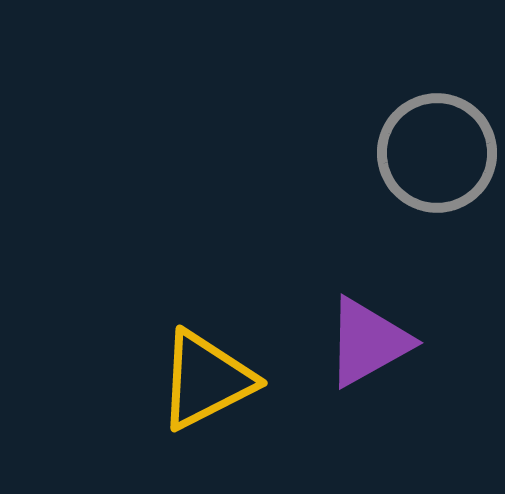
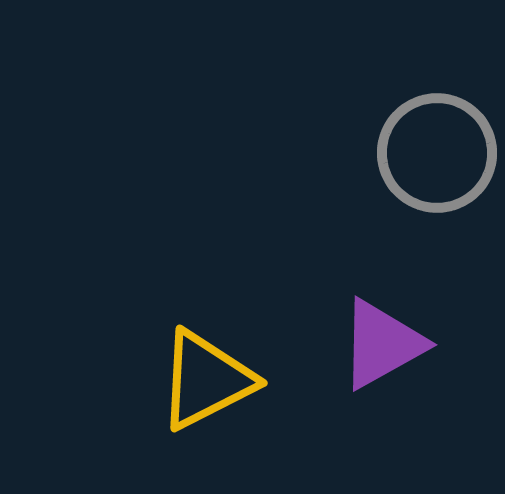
purple triangle: moved 14 px right, 2 px down
